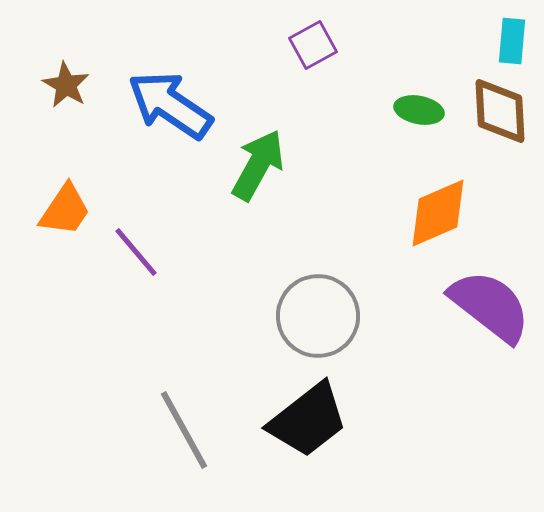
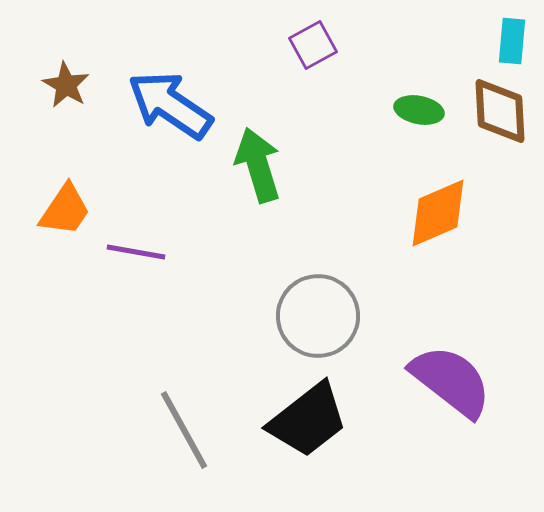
green arrow: rotated 46 degrees counterclockwise
purple line: rotated 40 degrees counterclockwise
purple semicircle: moved 39 px left, 75 px down
